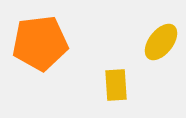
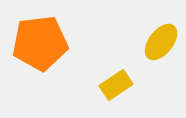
yellow rectangle: rotated 60 degrees clockwise
